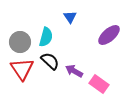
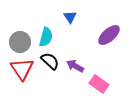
purple arrow: moved 1 px right, 5 px up
